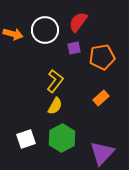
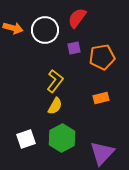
red semicircle: moved 1 px left, 4 px up
orange arrow: moved 6 px up
orange rectangle: rotated 28 degrees clockwise
